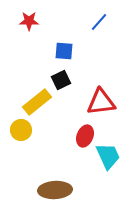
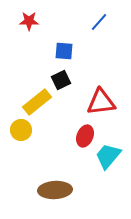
cyan trapezoid: rotated 116 degrees counterclockwise
